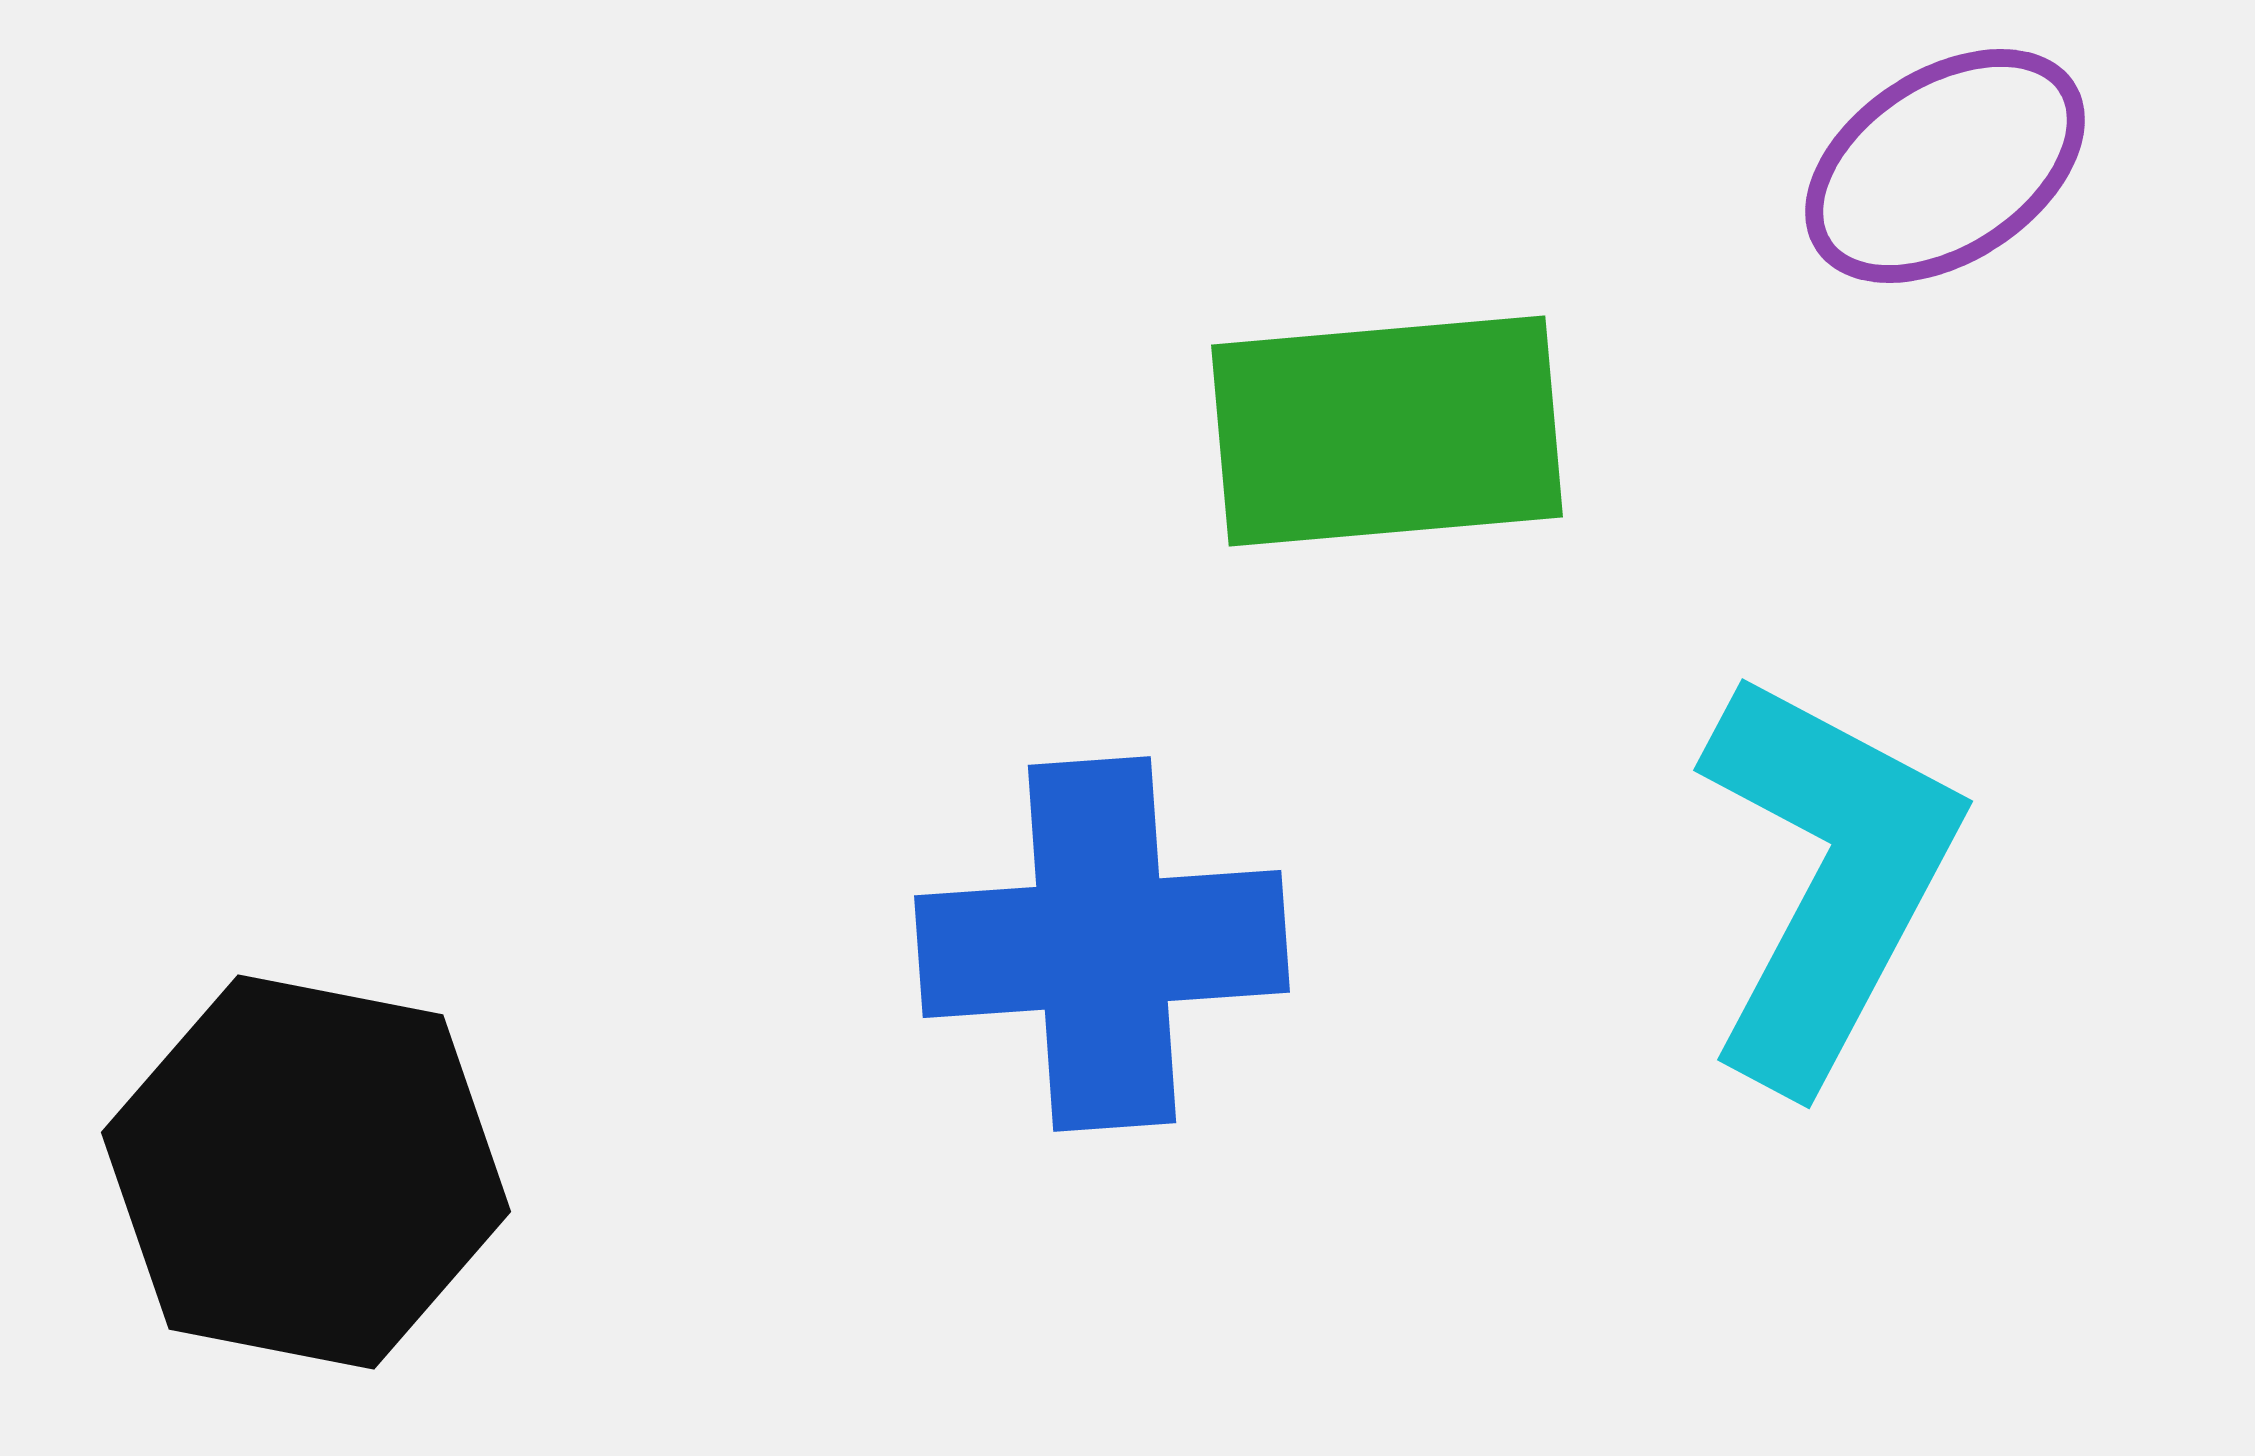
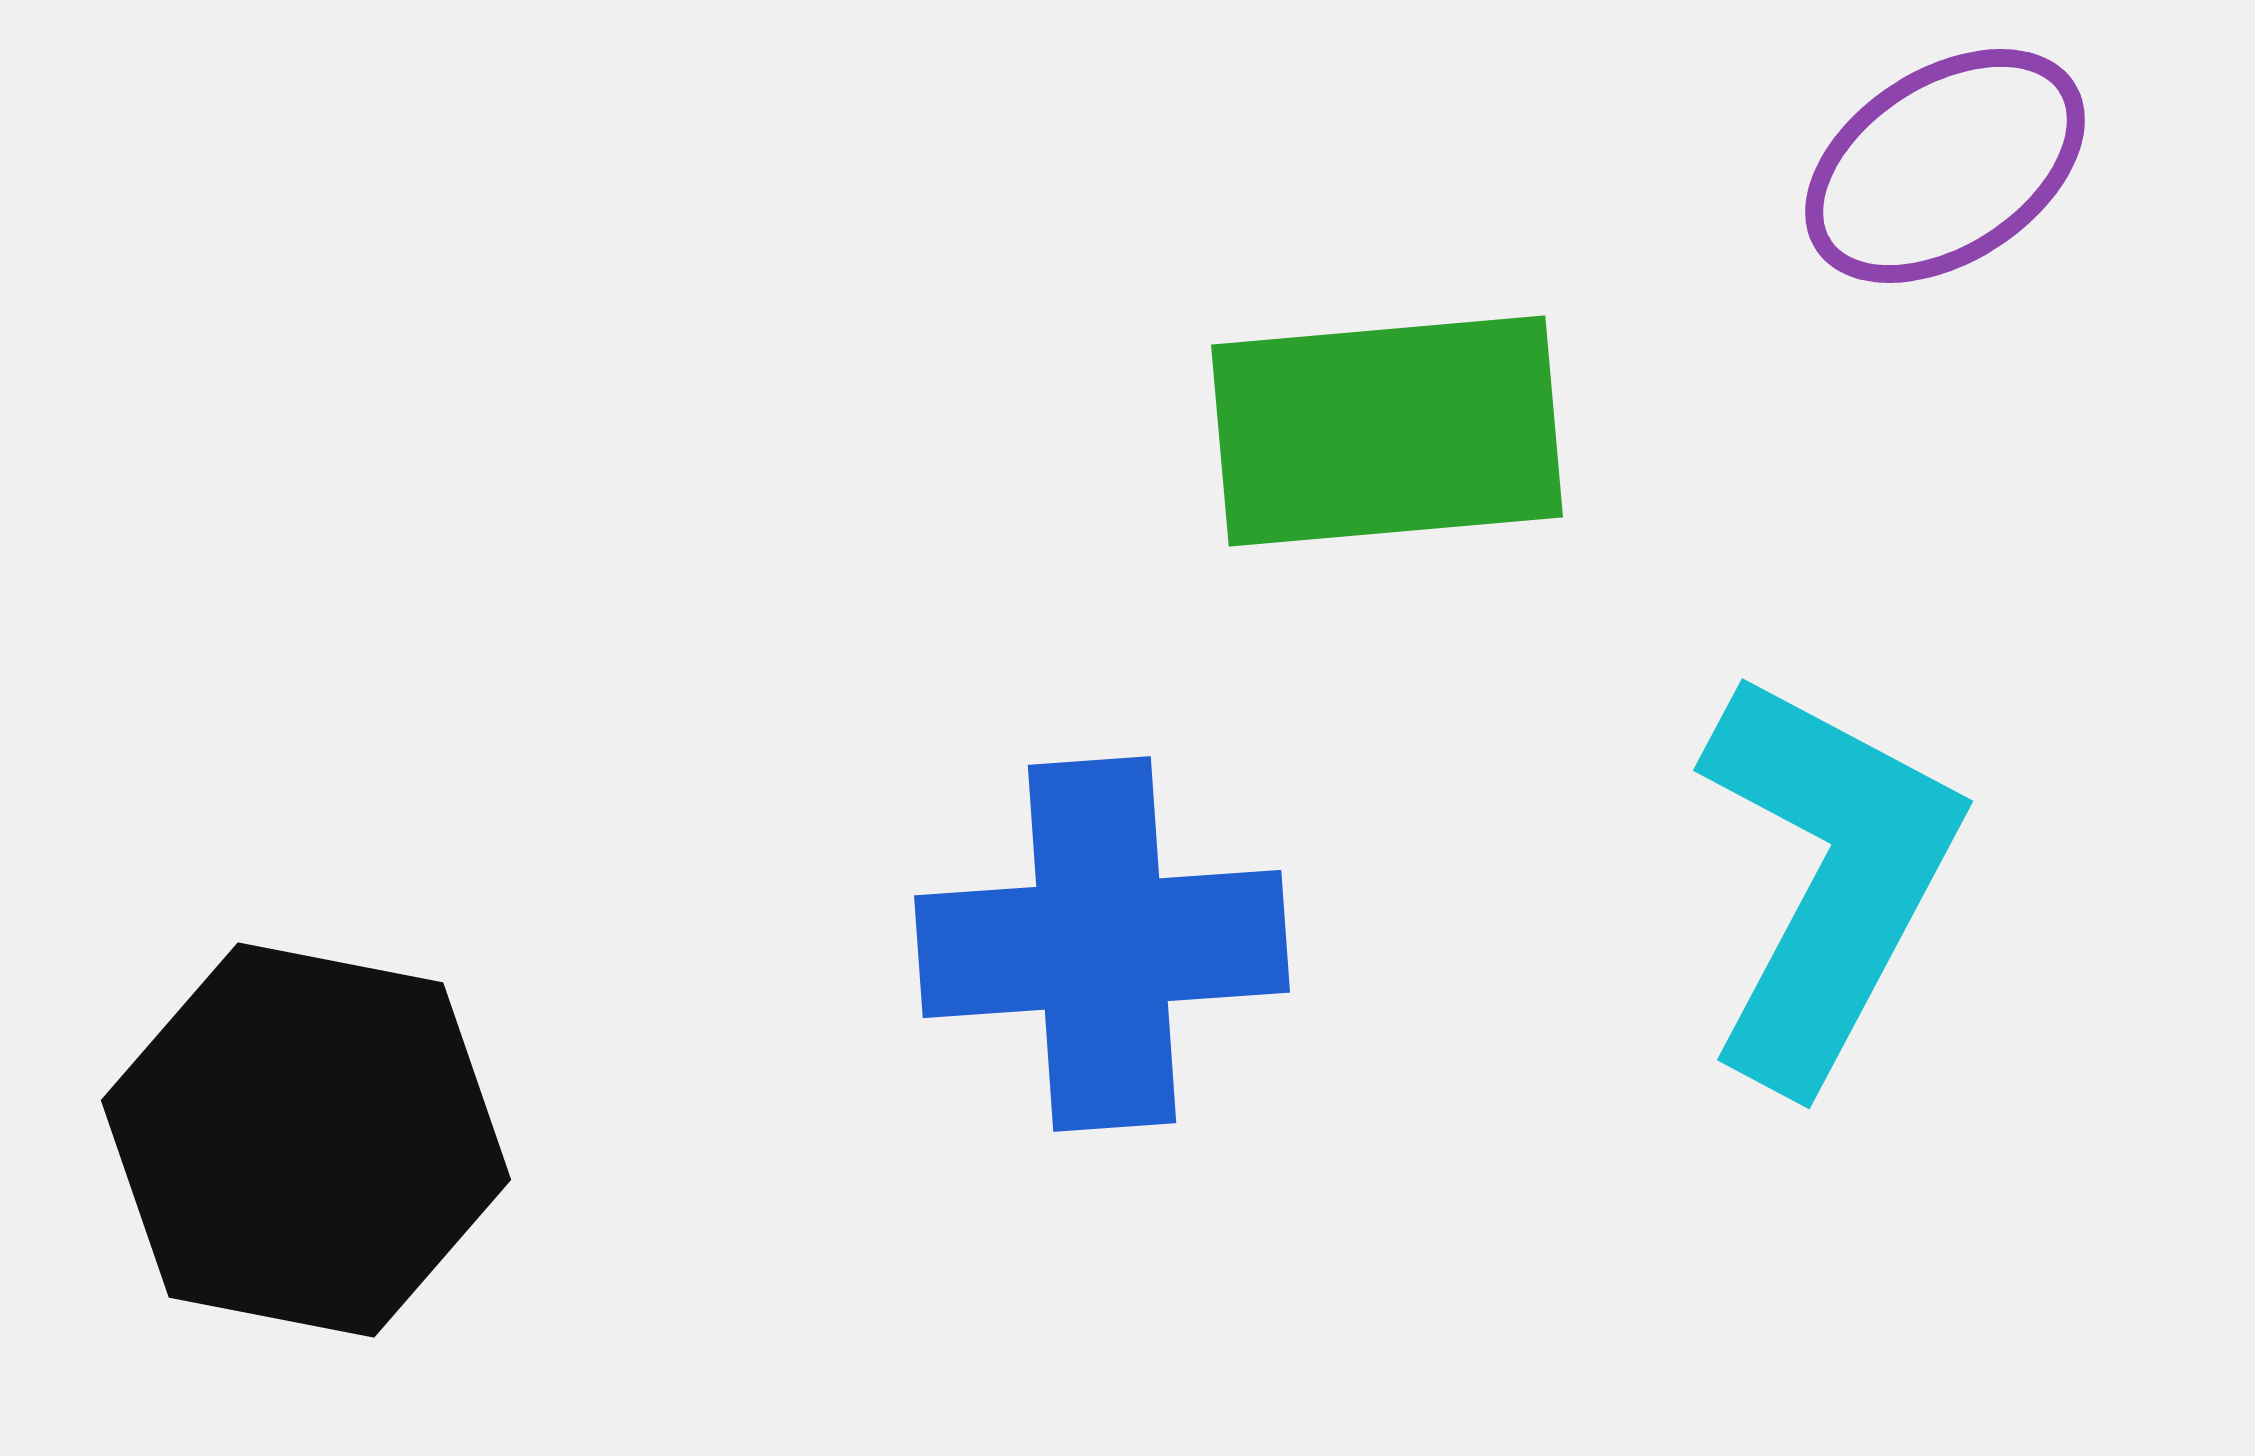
black hexagon: moved 32 px up
